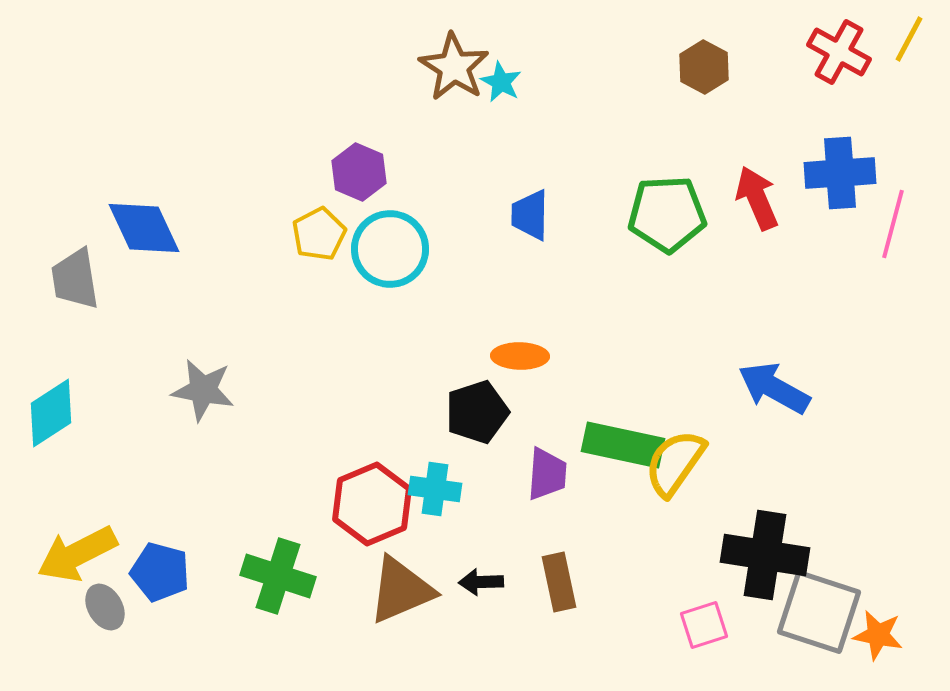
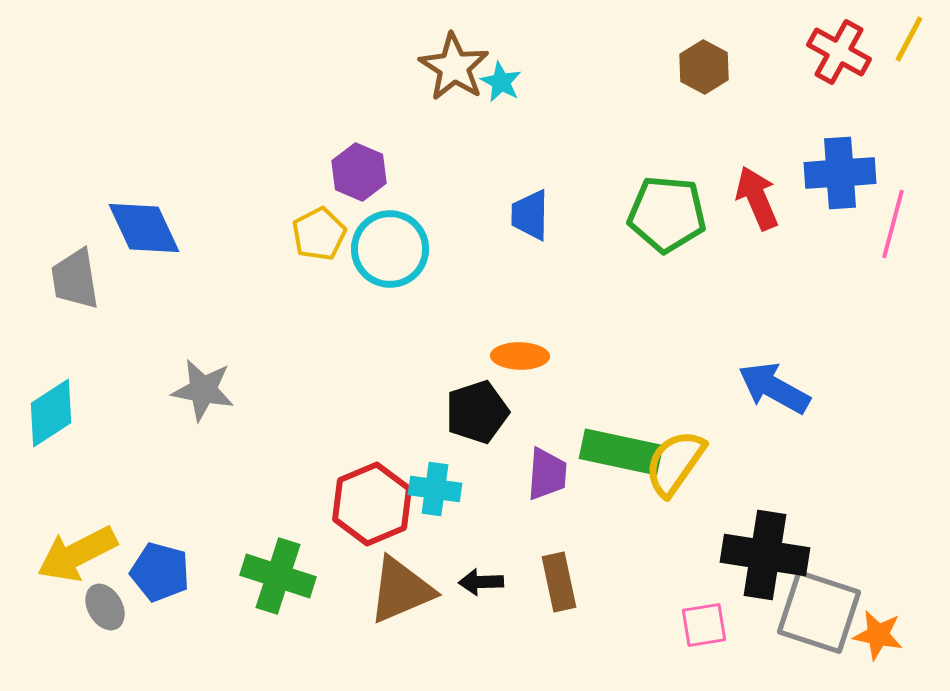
green pentagon: rotated 8 degrees clockwise
green rectangle: moved 2 px left, 7 px down
pink square: rotated 9 degrees clockwise
